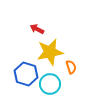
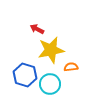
yellow star: moved 1 px right, 2 px up
orange semicircle: rotated 80 degrees counterclockwise
blue hexagon: moved 1 px left, 1 px down
